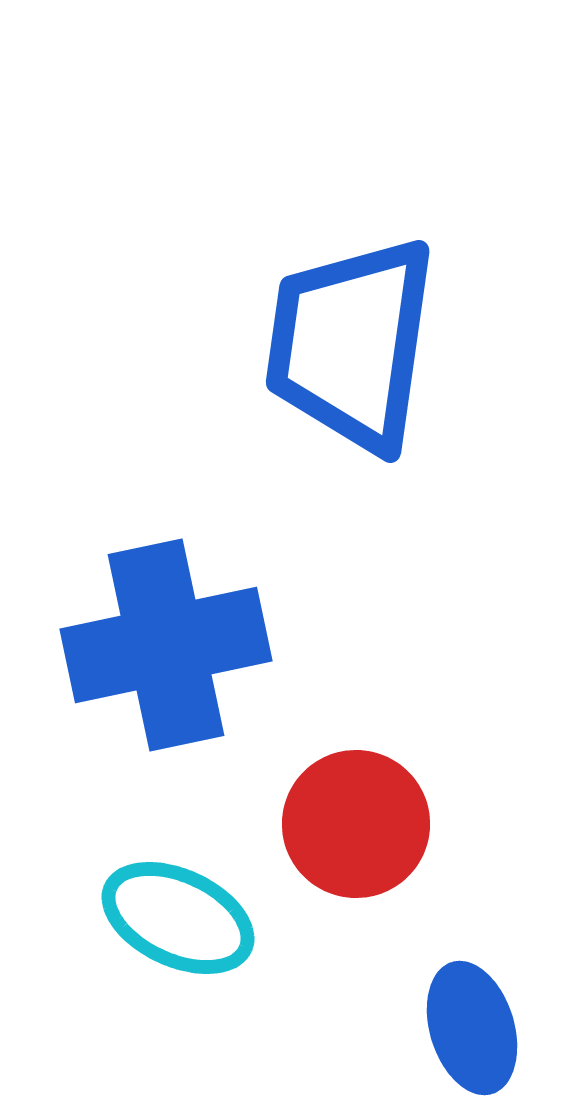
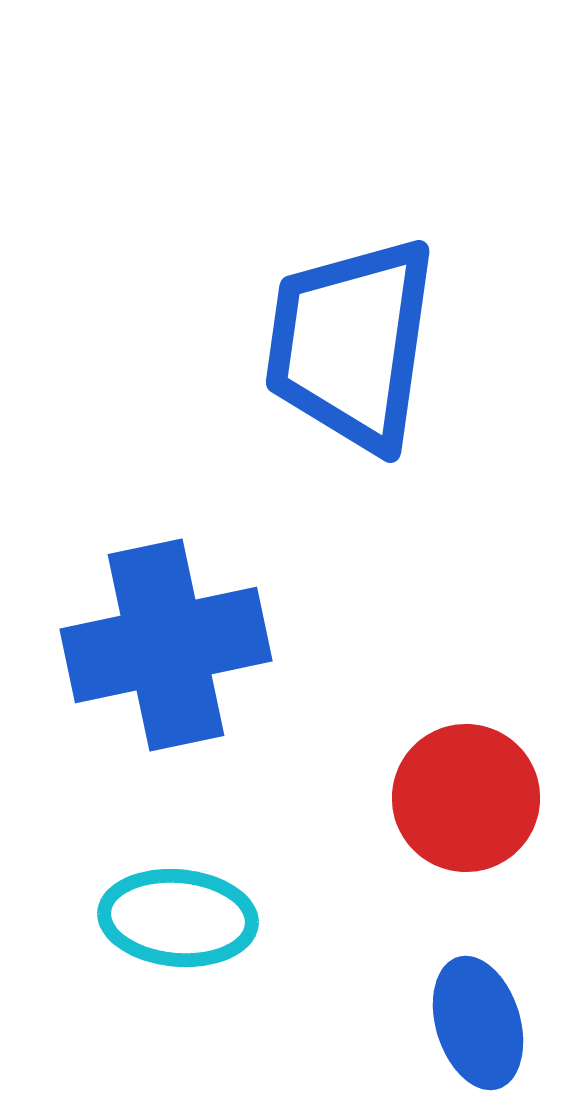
red circle: moved 110 px right, 26 px up
cyan ellipse: rotated 20 degrees counterclockwise
blue ellipse: moved 6 px right, 5 px up
